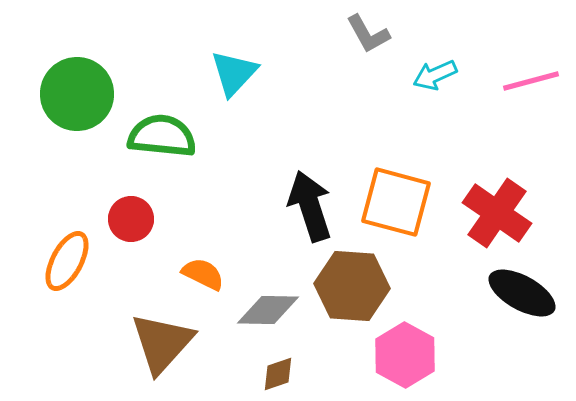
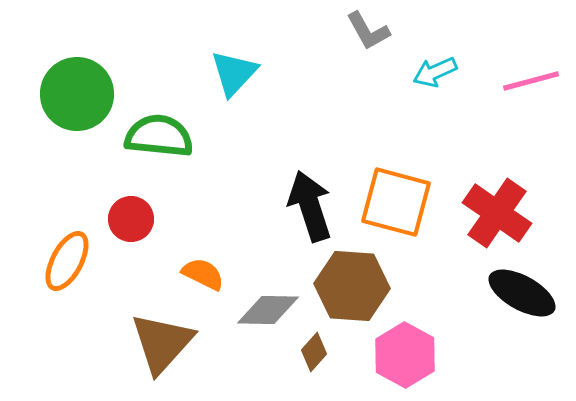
gray L-shape: moved 3 px up
cyan arrow: moved 3 px up
green semicircle: moved 3 px left
brown diamond: moved 36 px right, 22 px up; rotated 30 degrees counterclockwise
